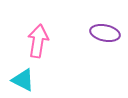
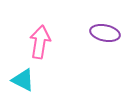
pink arrow: moved 2 px right, 1 px down
